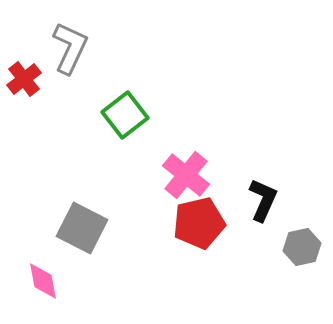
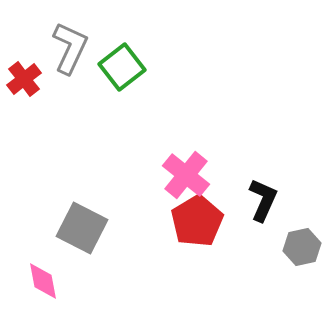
green square: moved 3 px left, 48 px up
red pentagon: moved 2 px left, 2 px up; rotated 18 degrees counterclockwise
